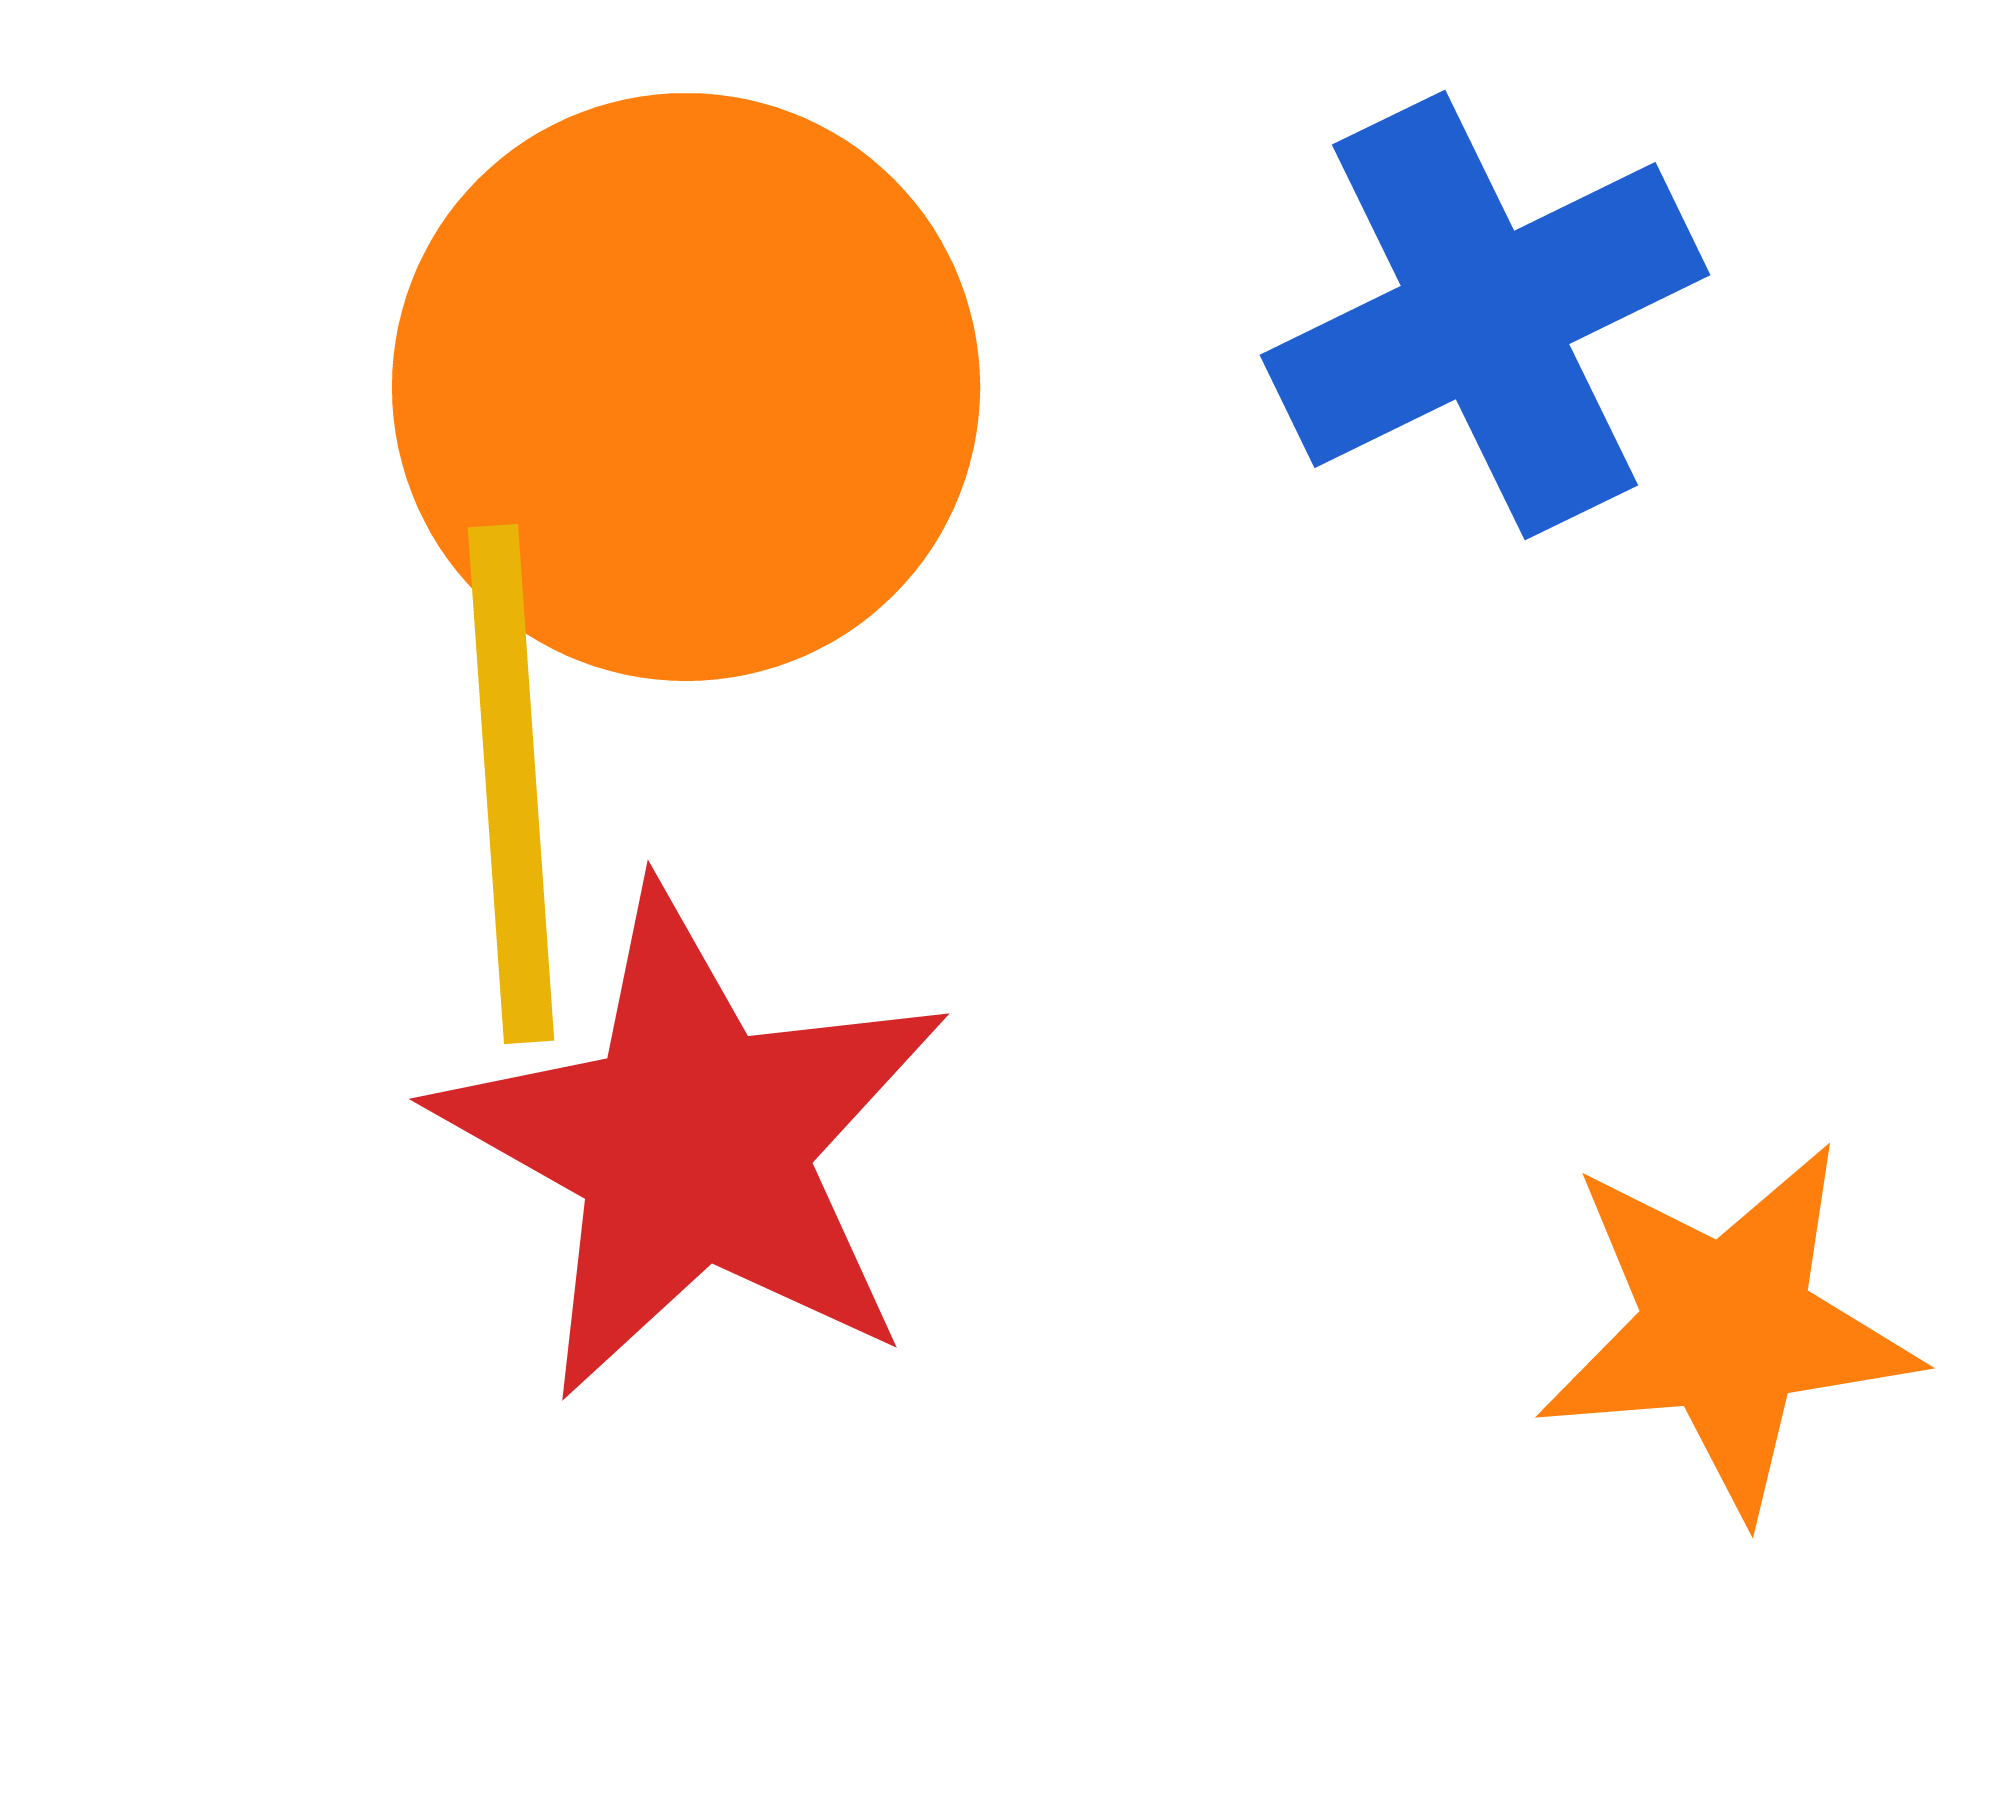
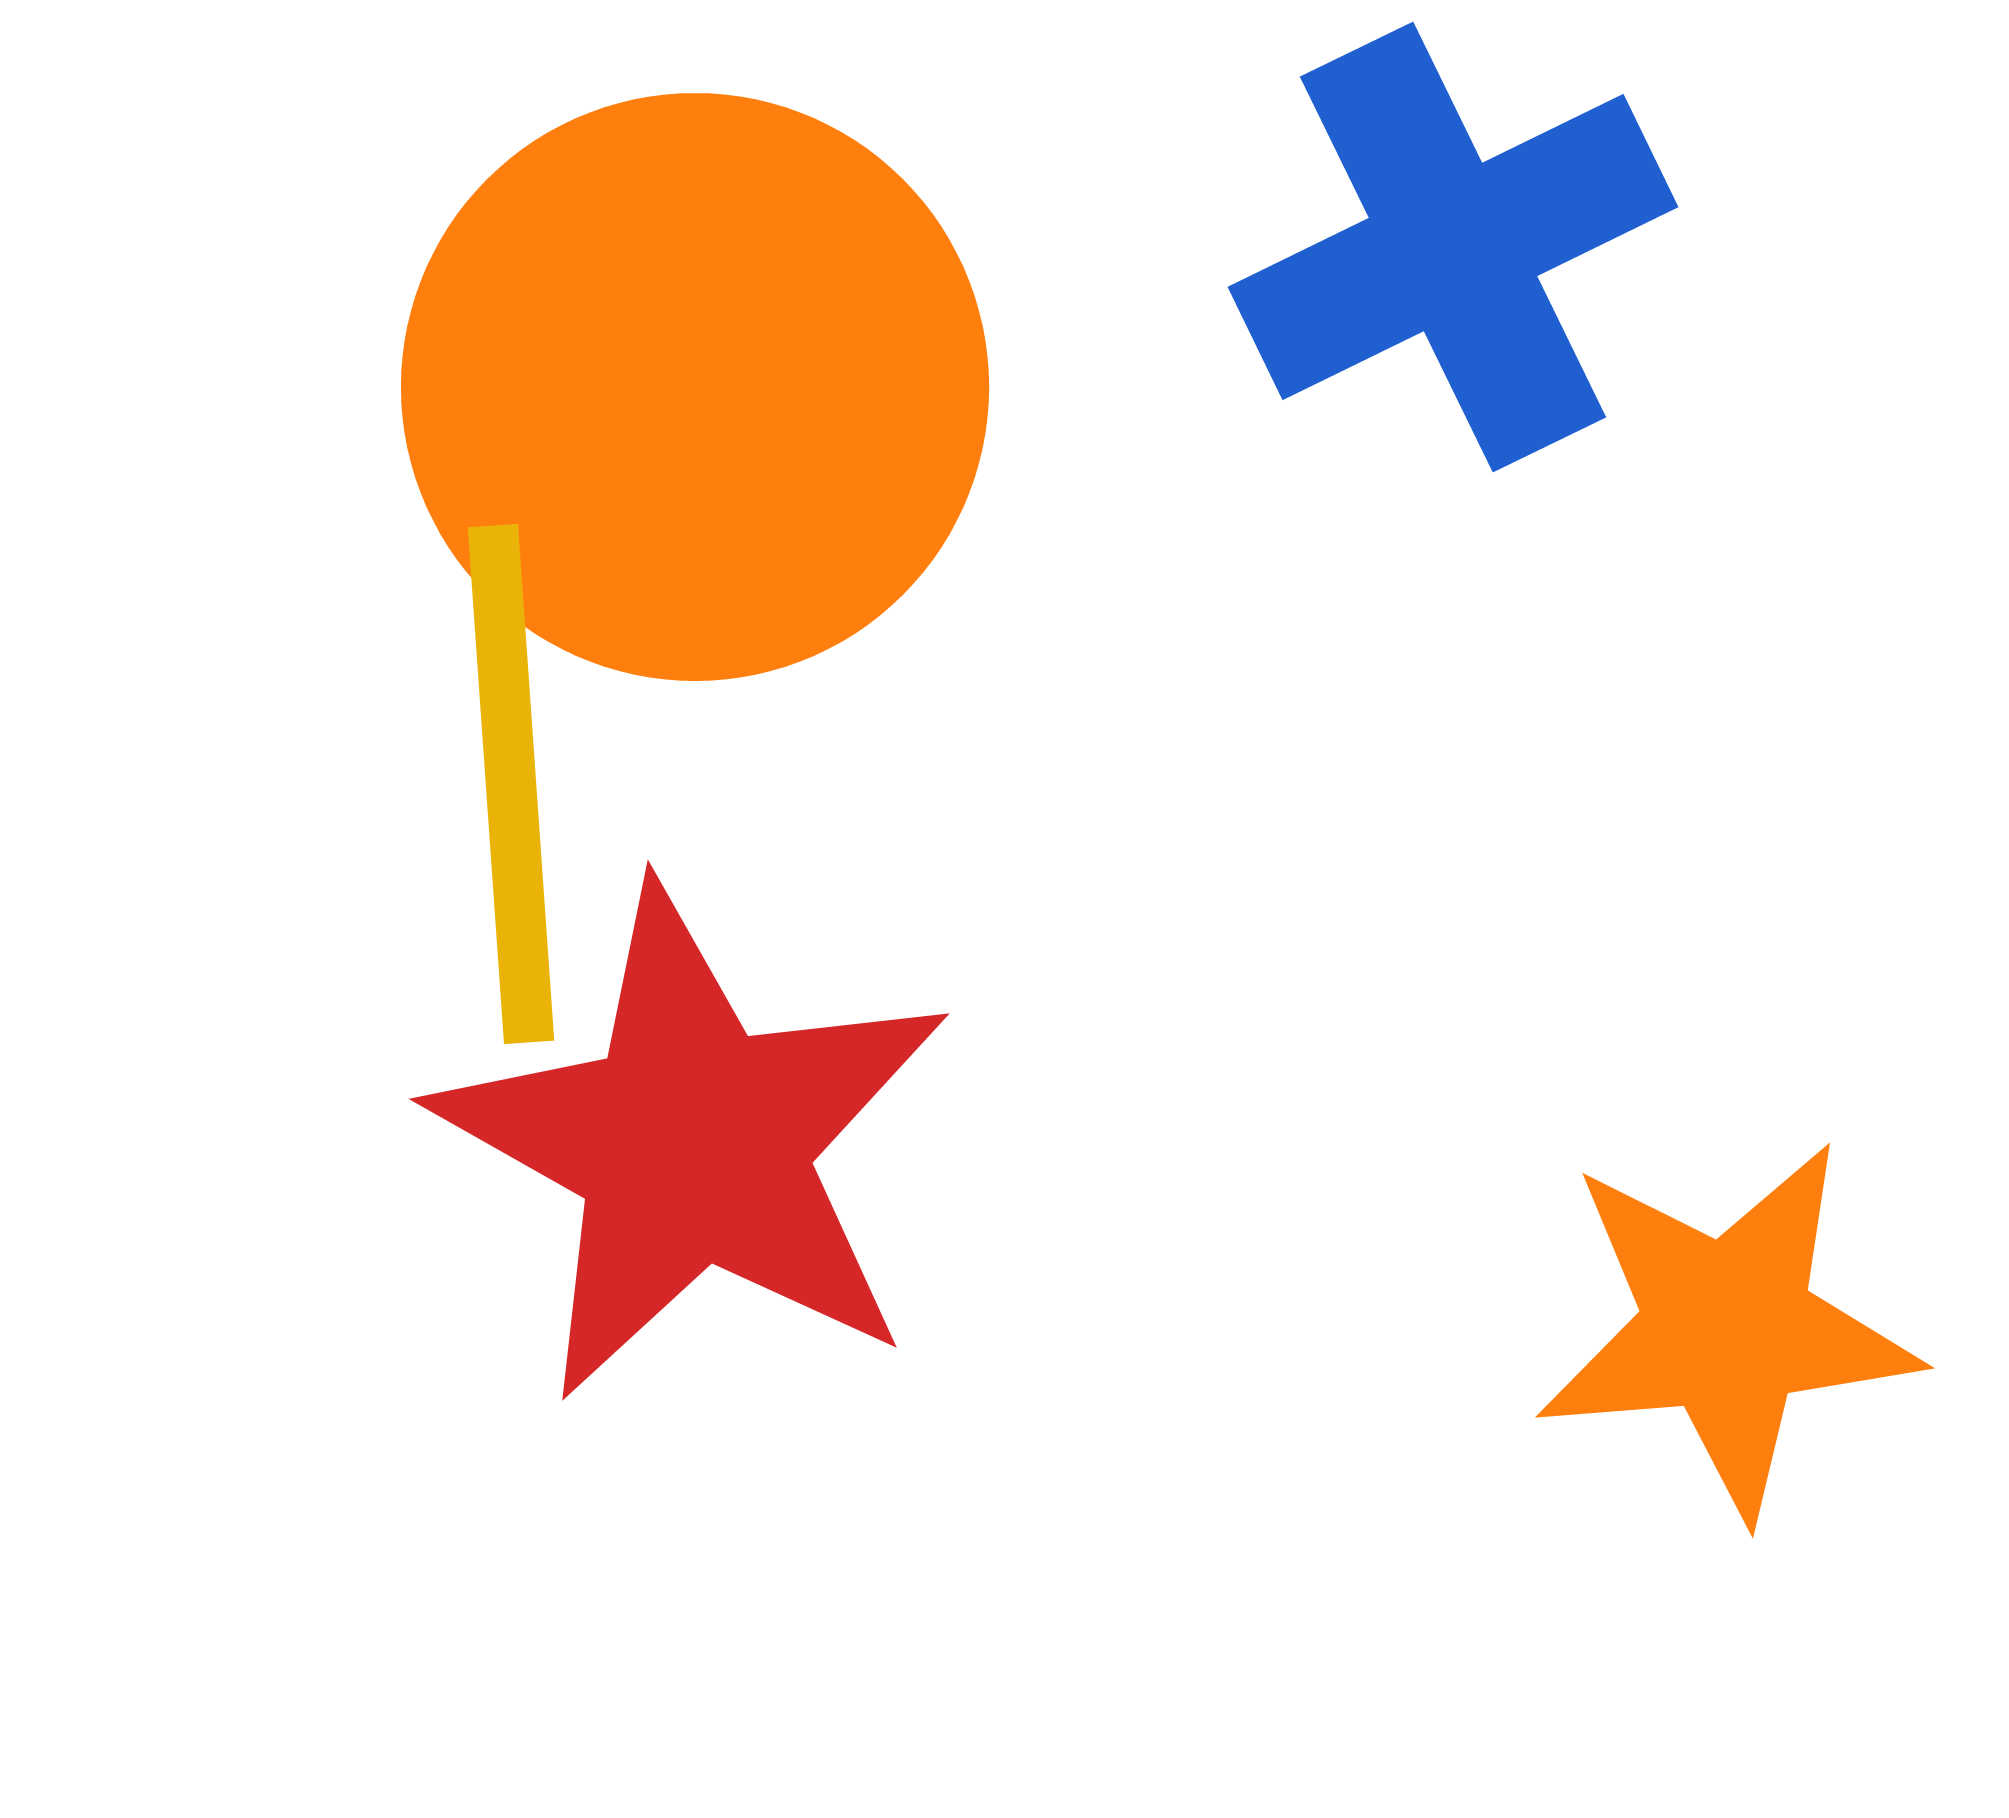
blue cross: moved 32 px left, 68 px up
orange circle: moved 9 px right
